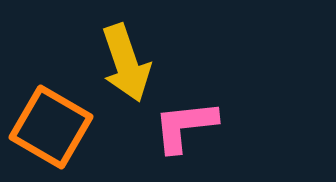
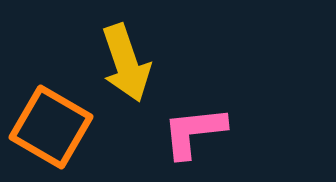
pink L-shape: moved 9 px right, 6 px down
